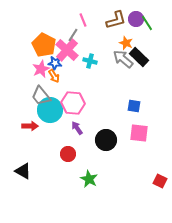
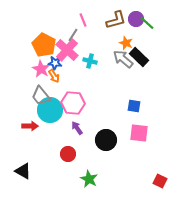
green line: rotated 14 degrees counterclockwise
pink star: rotated 18 degrees counterclockwise
